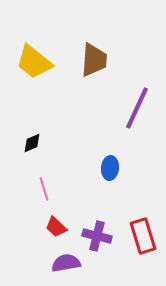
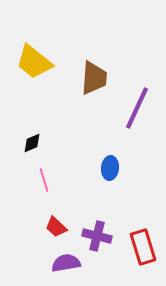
brown trapezoid: moved 18 px down
pink line: moved 9 px up
red rectangle: moved 11 px down
